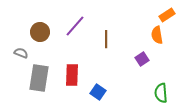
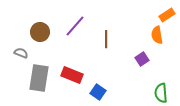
red rectangle: rotated 70 degrees counterclockwise
